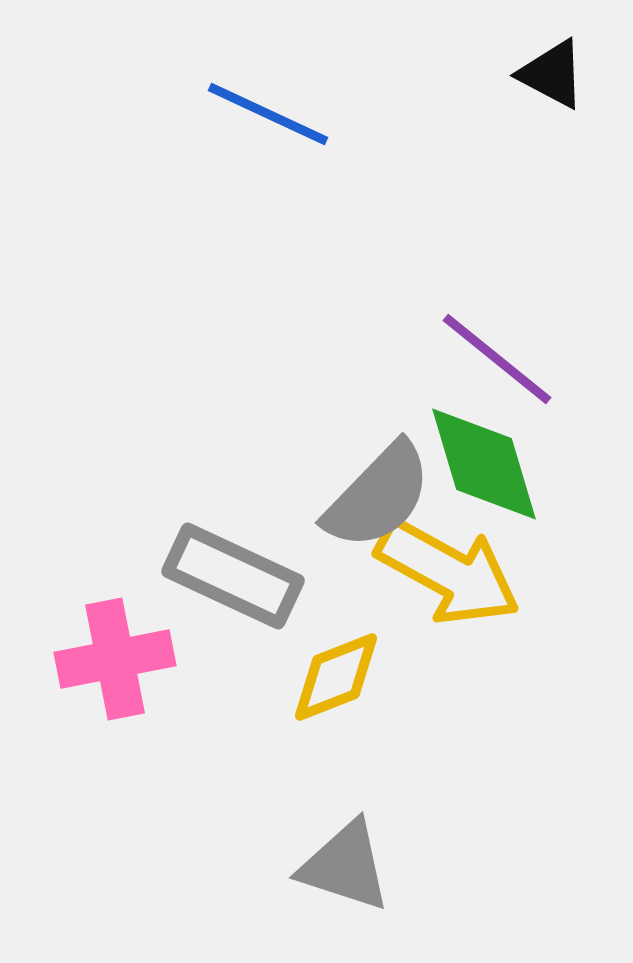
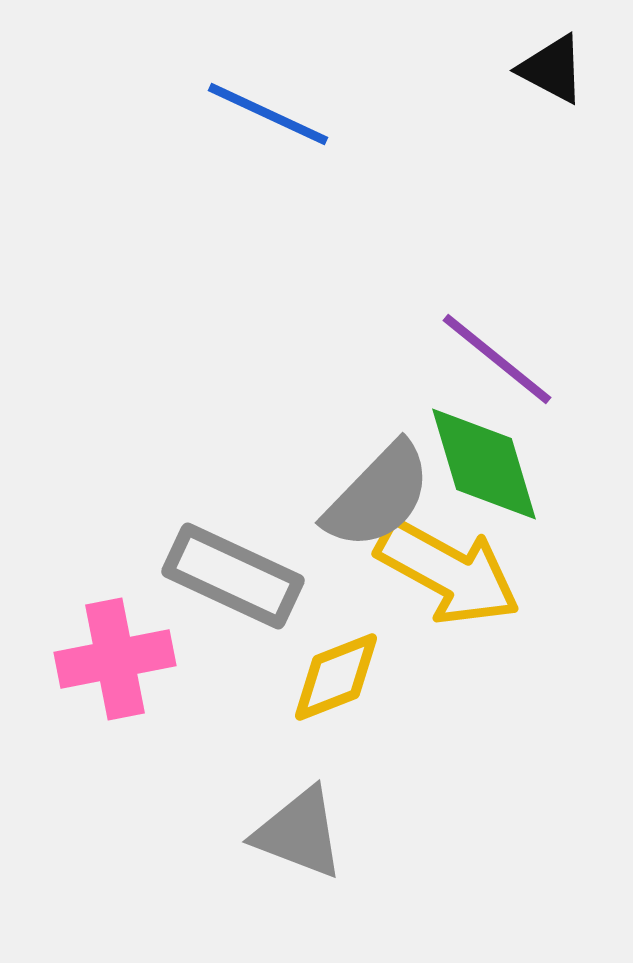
black triangle: moved 5 px up
gray triangle: moved 46 px left, 33 px up; rotated 3 degrees clockwise
